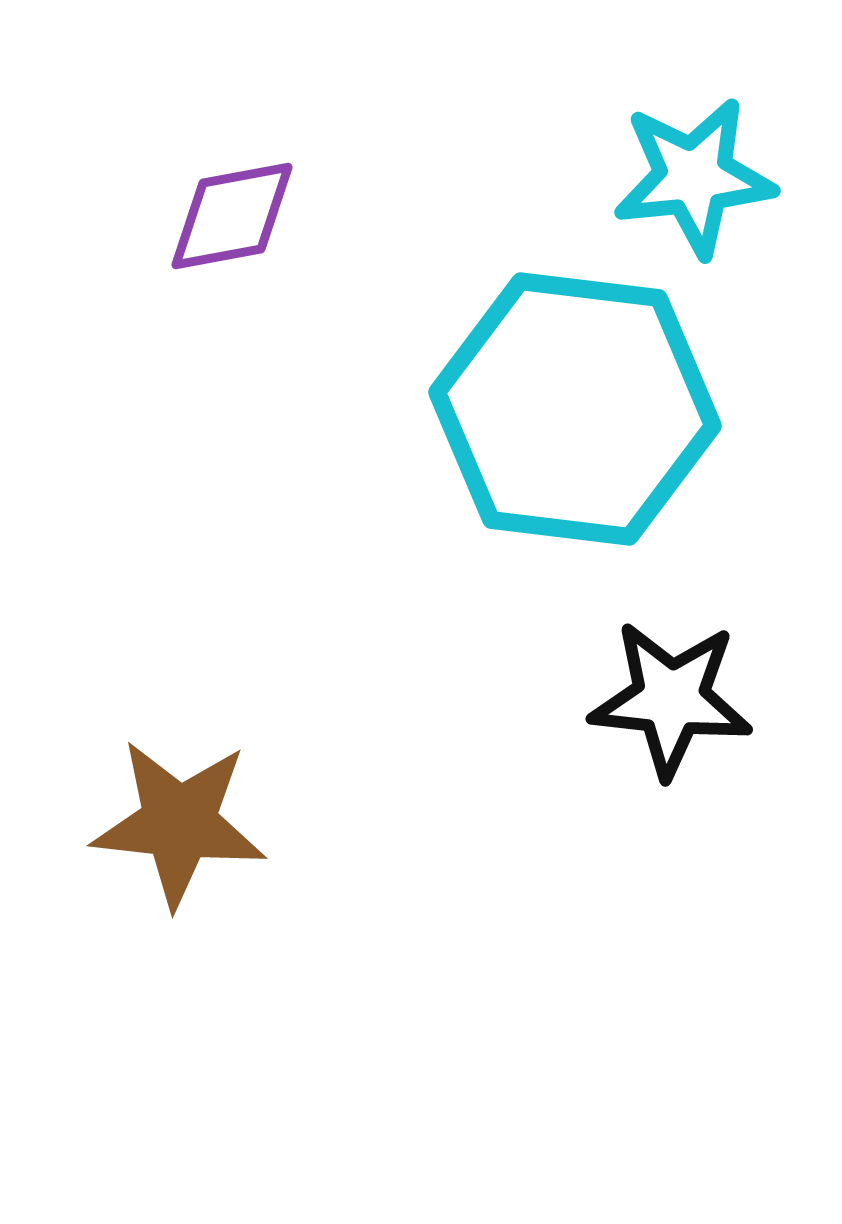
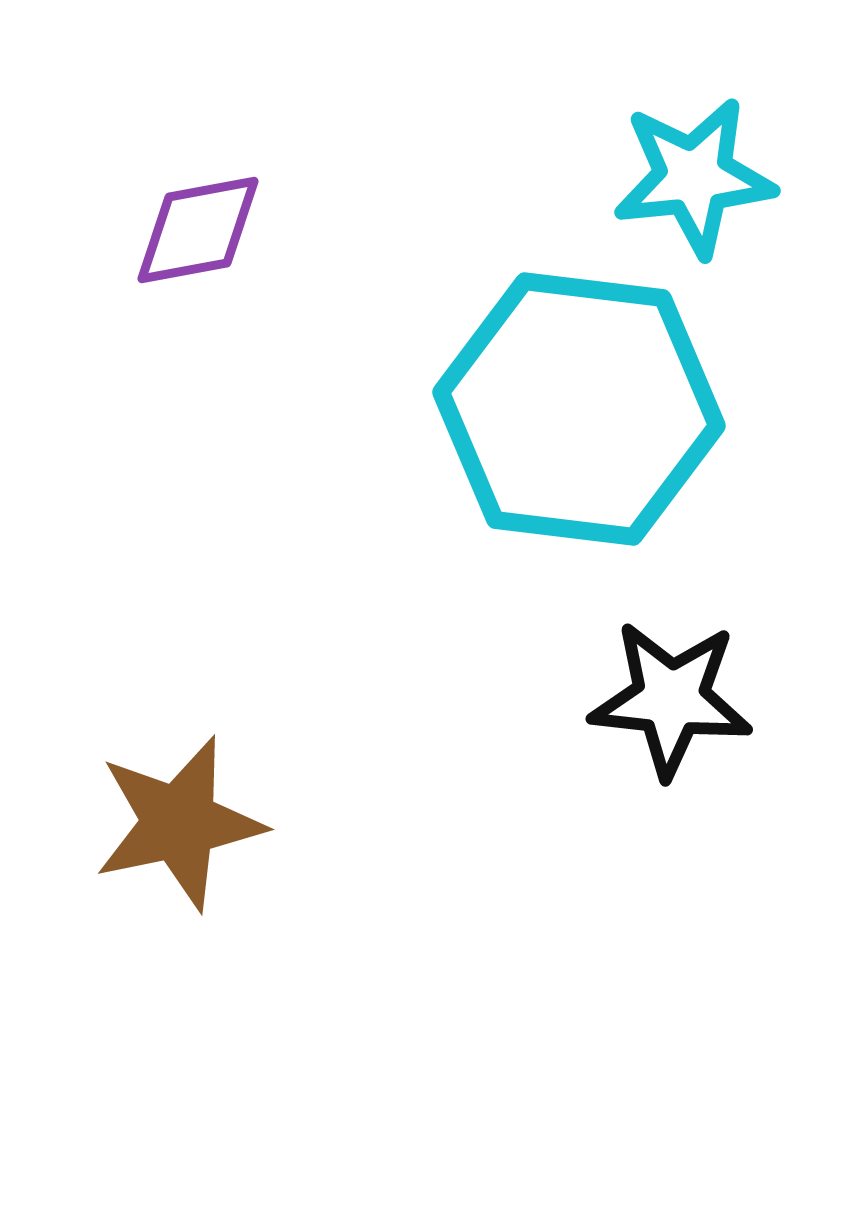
purple diamond: moved 34 px left, 14 px down
cyan hexagon: moved 4 px right
brown star: rotated 18 degrees counterclockwise
